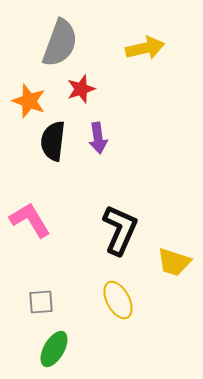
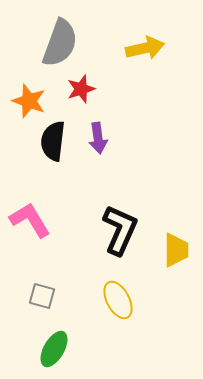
yellow trapezoid: moved 2 px right, 12 px up; rotated 108 degrees counterclockwise
gray square: moved 1 px right, 6 px up; rotated 20 degrees clockwise
